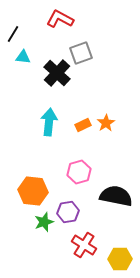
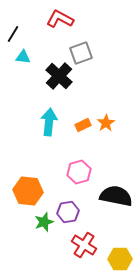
black cross: moved 2 px right, 3 px down
orange hexagon: moved 5 px left
